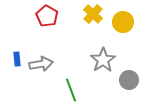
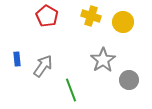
yellow cross: moved 2 px left, 2 px down; rotated 24 degrees counterclockwise
gray arrow: moved 2 px right, 2 px down; rotated 45 degrees counterclockwise
